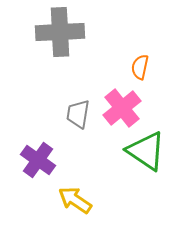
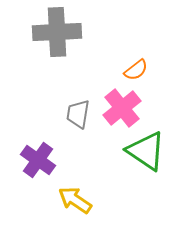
gray cross: moved 3 px left
orange semicircle: moved 4 px left, 3 px down; rotated 140 degrees counterclockwise
